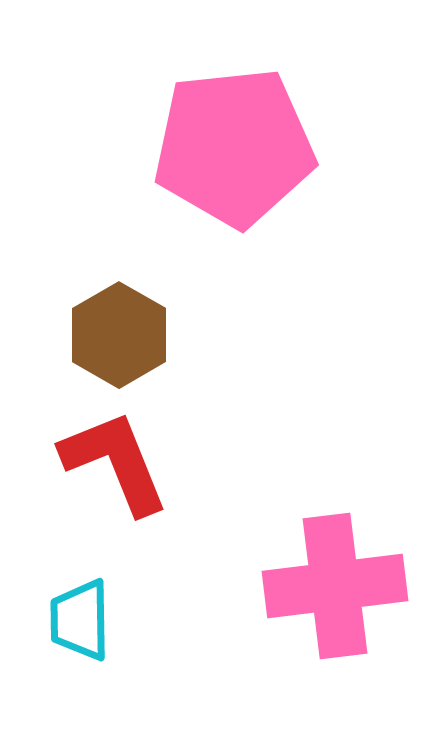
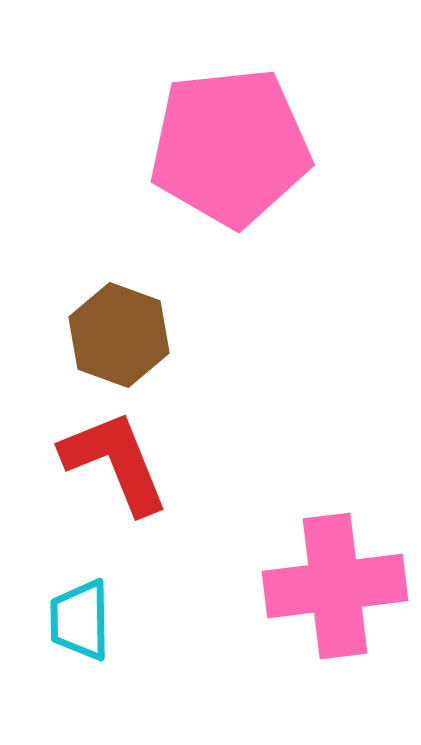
pink pentagon: moved 4 px left
brown hexagon: rotated 10 degrees counterclockwise
